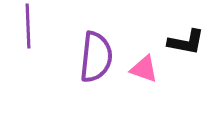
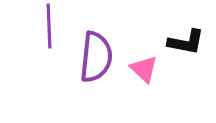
purple line: moved 21 px right
pink triangle: rotated 24 degrees clockwise
